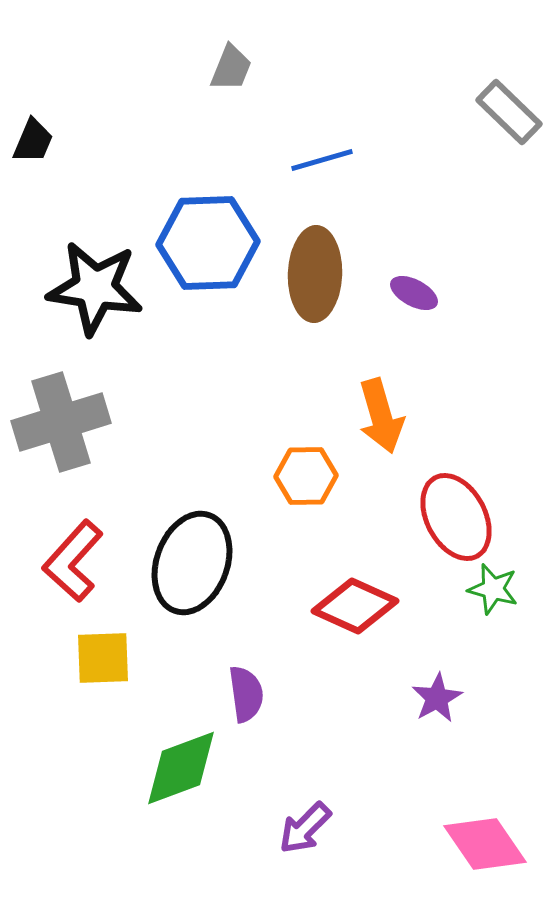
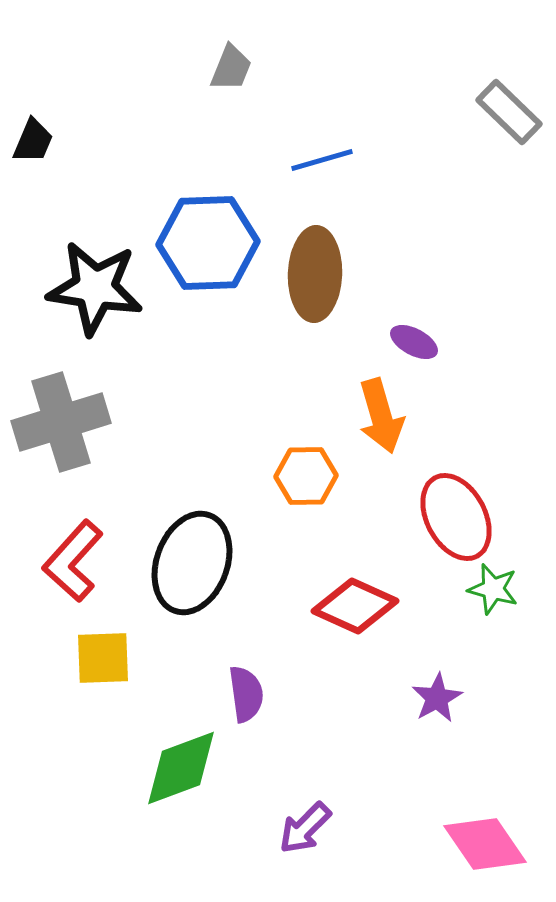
purple ellipse: moved 49 px down
